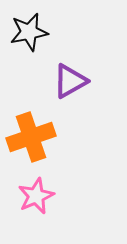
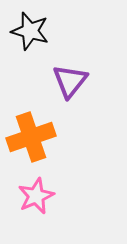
black star: moved 1 px right, 1 px up; rotated 27 degrees clockwise
purple triangle: rotated 21 degrees counterclockwise
